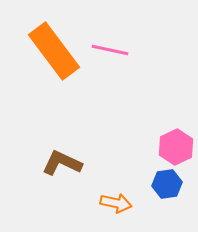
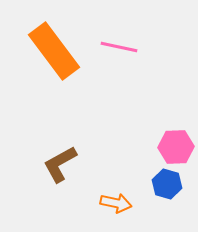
pink line: moved 9 px right, 3 px up
pink hexagon: rotated 24 degrees clockwise
brown L-shape: moved 2 px left, 1 px down; rotated 54 degrees counterclockwise
blue hexagon: rotated 24 degrees clockwise
